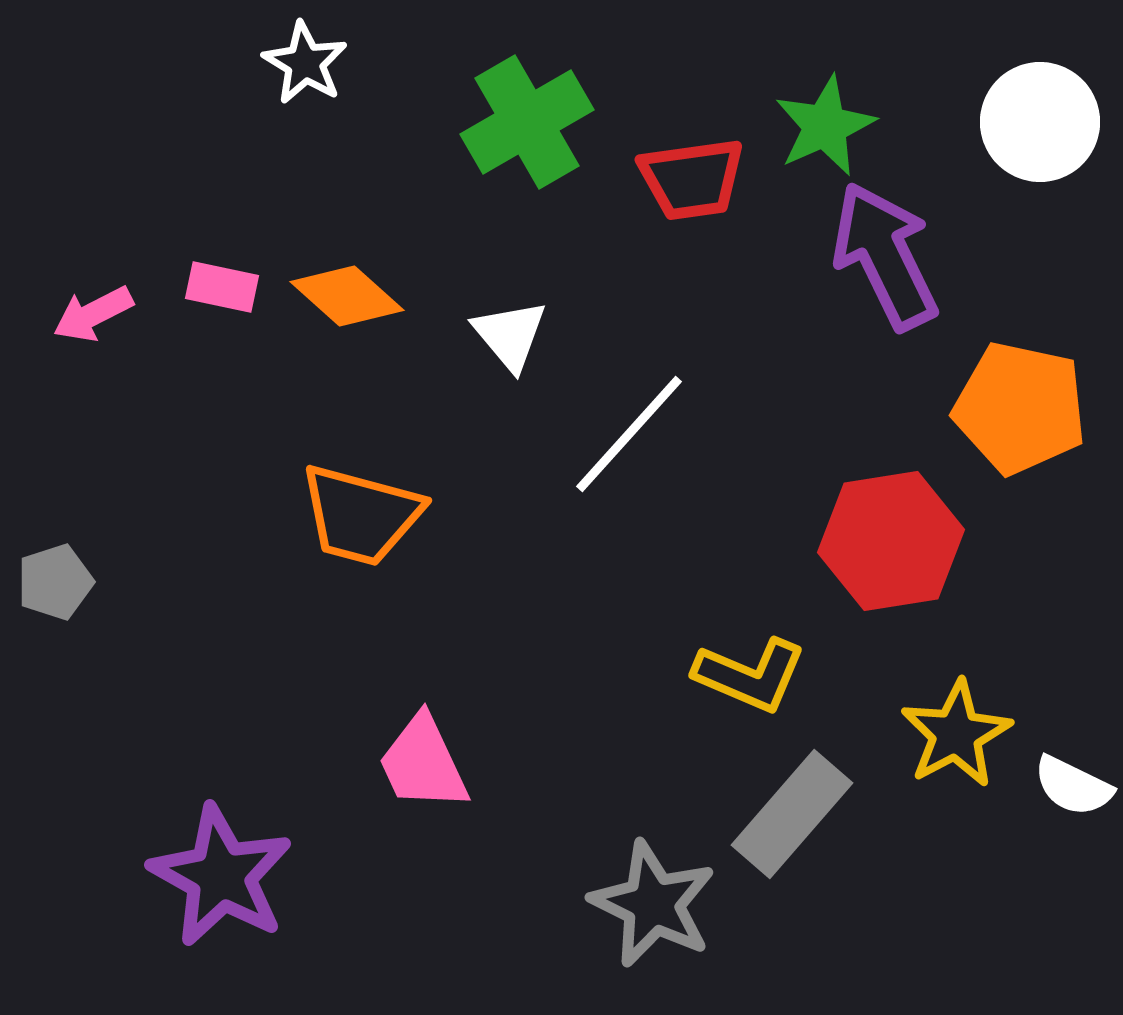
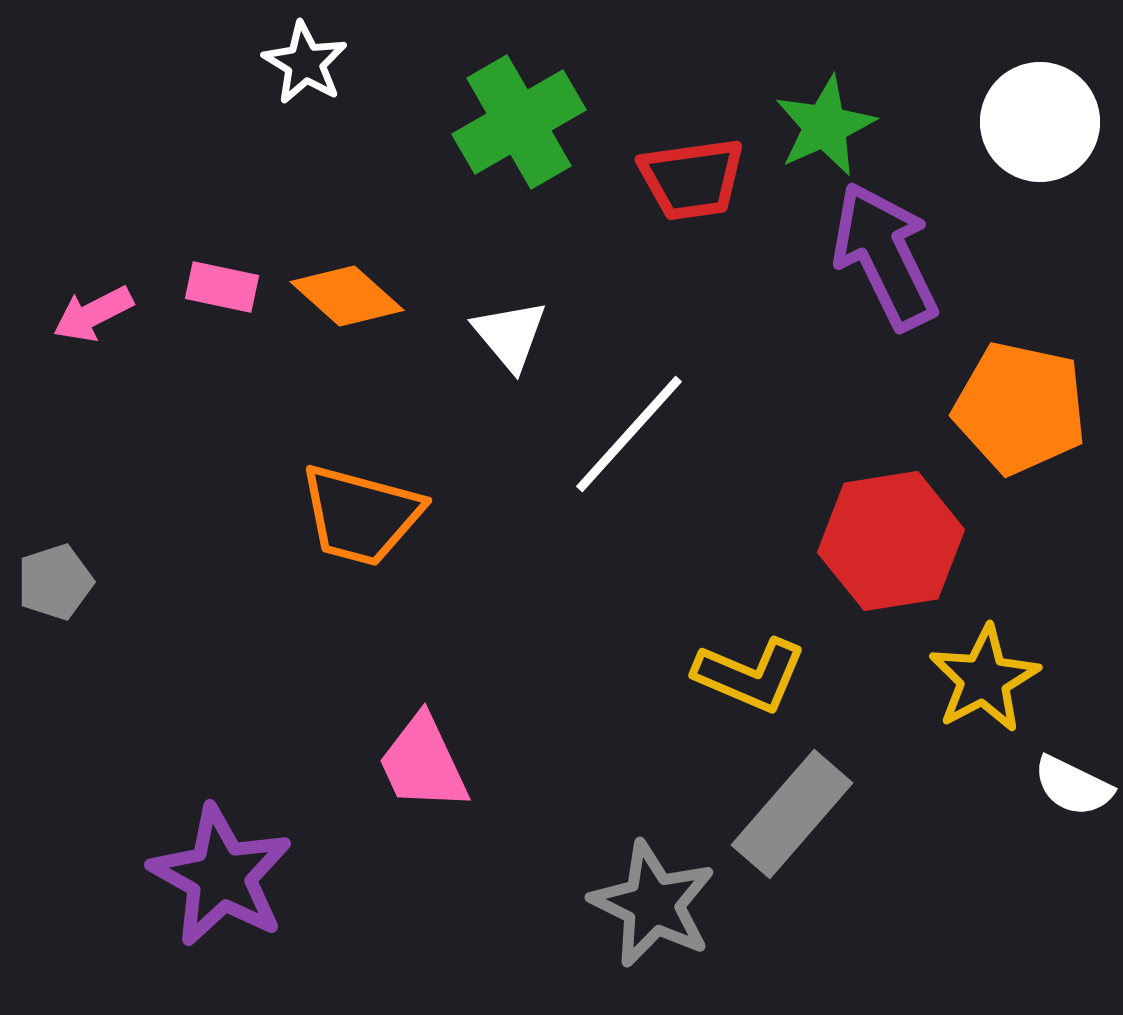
green cross: moved 8 px left
yellow star: moved 28 px right, 55 px up
